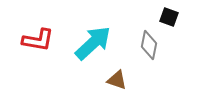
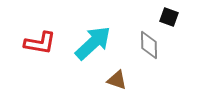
red L-shape: moved 2 px right, 3 px down
gray diamond: rotated 12 degrees counterclockwise
